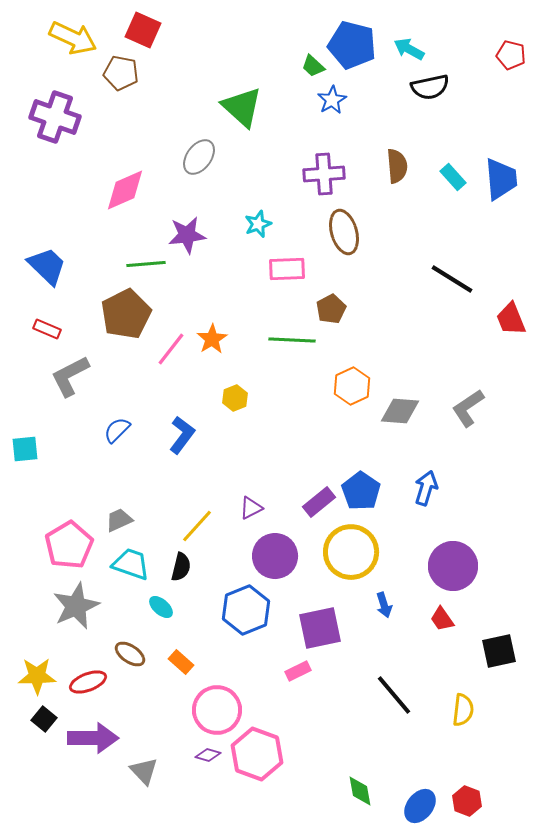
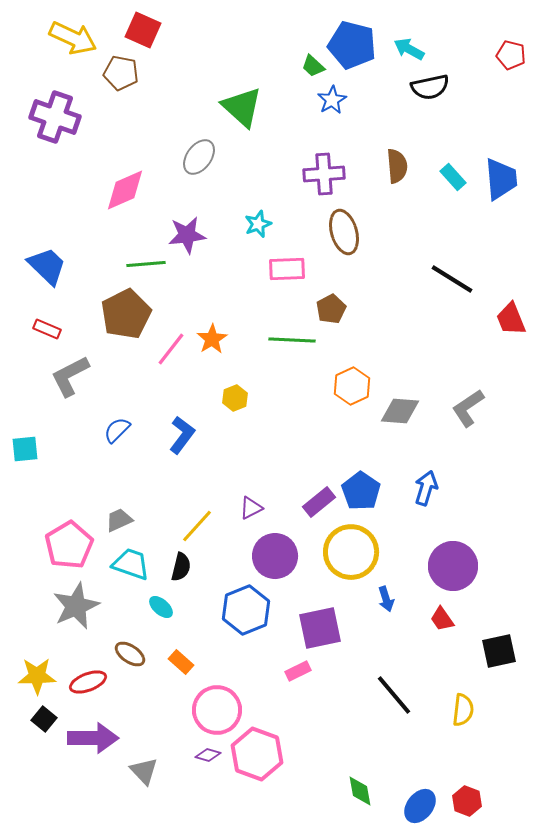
blue arrow at (384, 605): moved 2 px right, 6 px up
